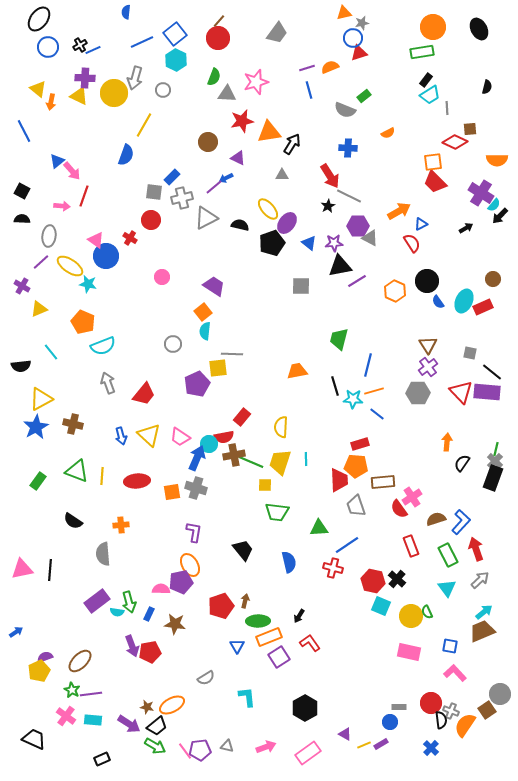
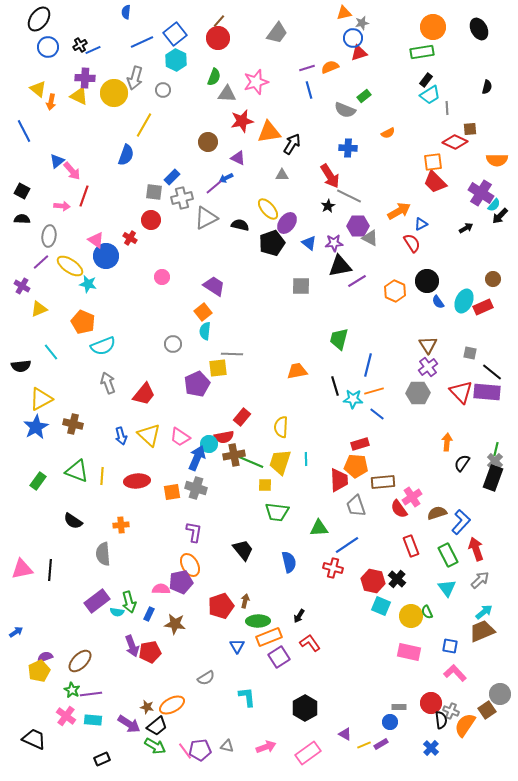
brown semicircle at (436, 519): moved 1 px right, 6 px up
